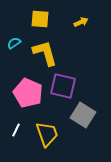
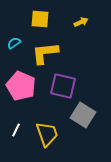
yellow L-shape: rotated 80 degrees counterclockwise
pink pentagon: moved 7 px left, 7 px up
